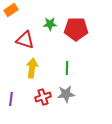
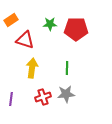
orange rectangle: moved 10 px down
